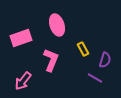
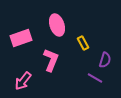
yellow rectangle: moved 6 px up
